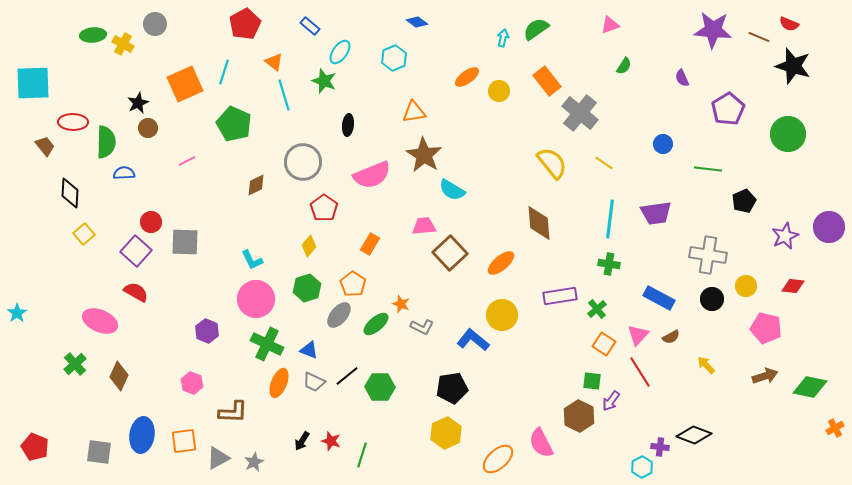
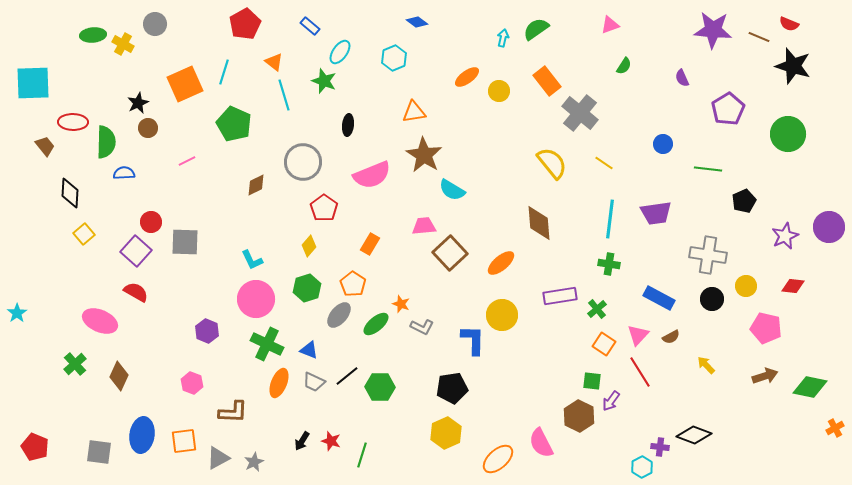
blue L-shape at (473, 340): rotated 52 degrees clockwise
